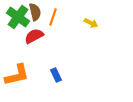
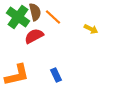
orange line: rotated 66 degrees counterclockwise
yellow arrow: moved 6 px down
